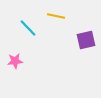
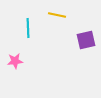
yellow line: moved 1 px right, 1 px up
cyan line: rotated 42 degrees clockwise
